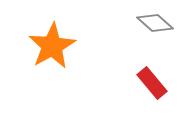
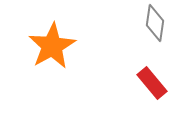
gray diamond: rotated 57 degrees clockwise
